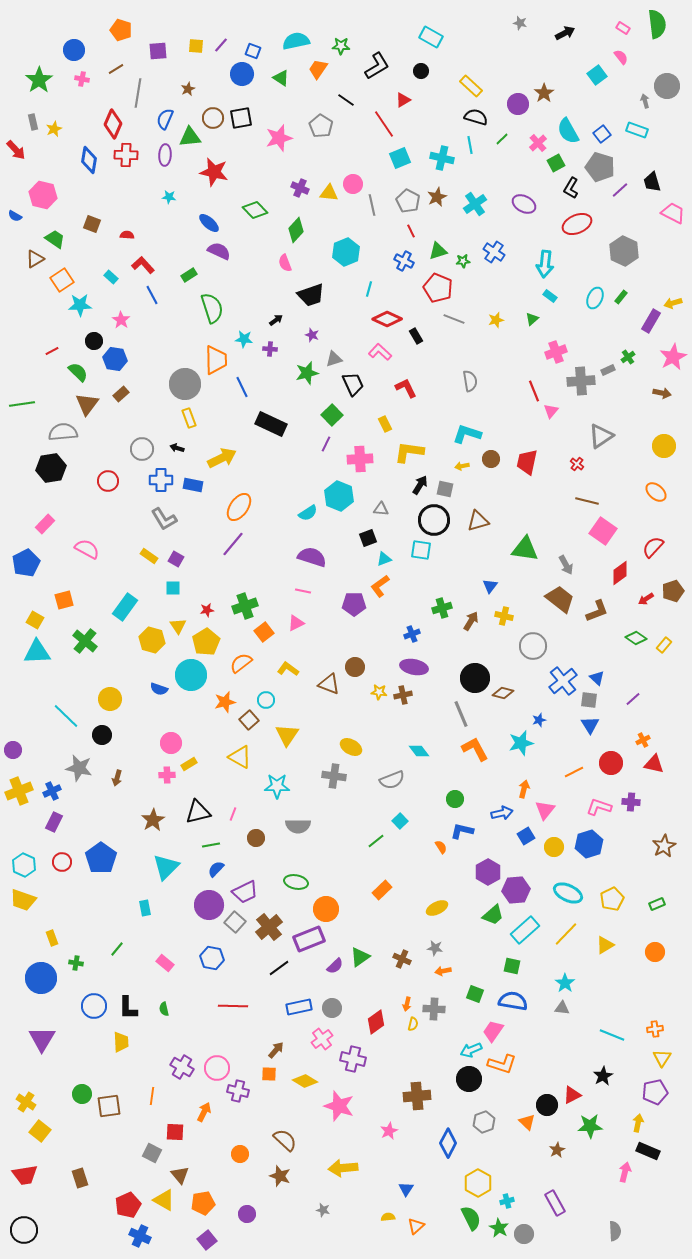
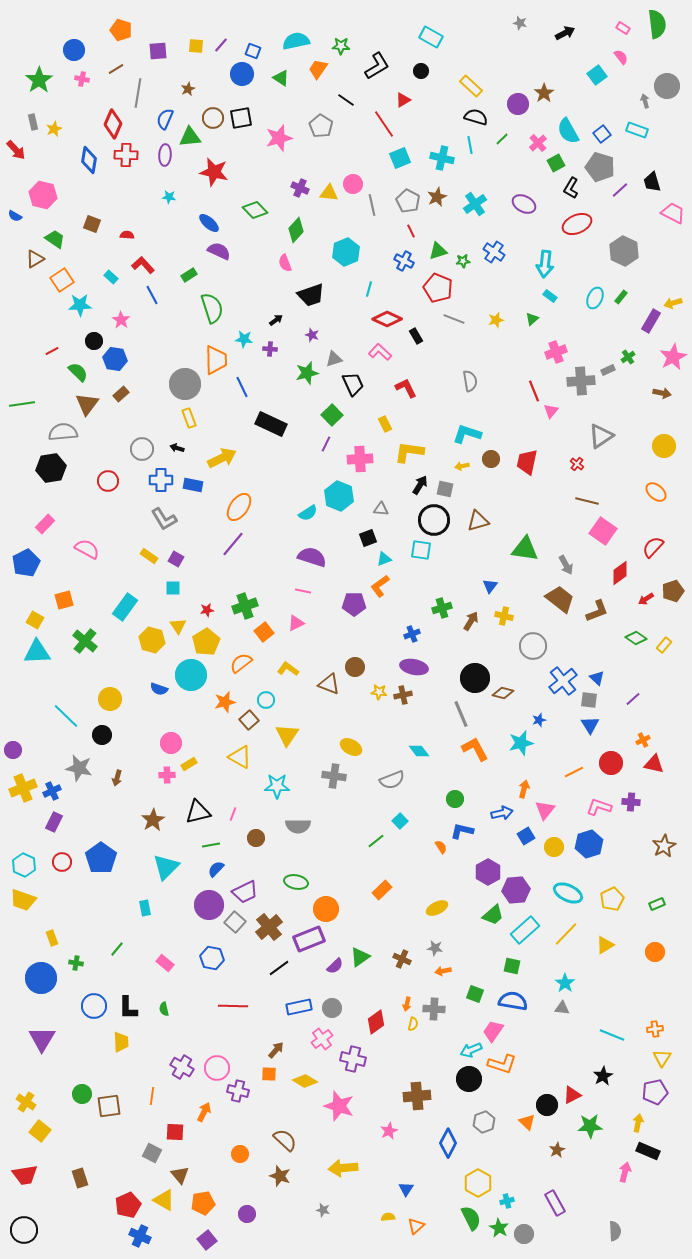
yellow cross at (19, 791): moved 4 px right, 3 px up
